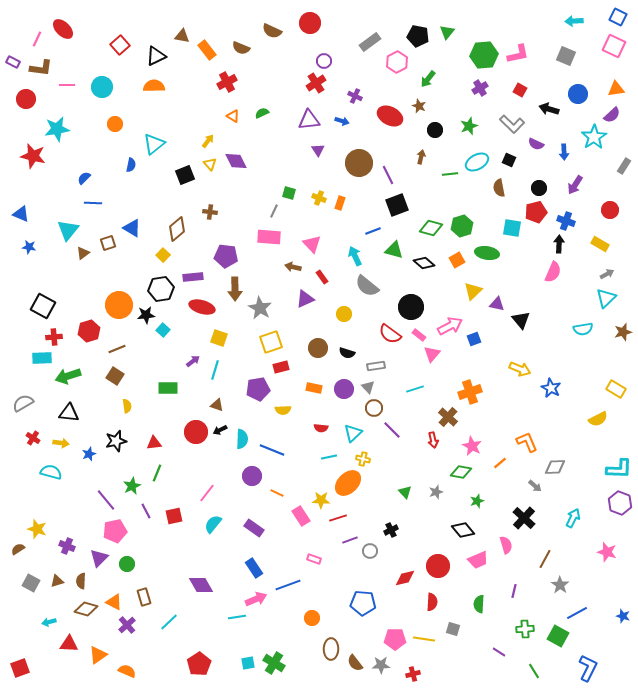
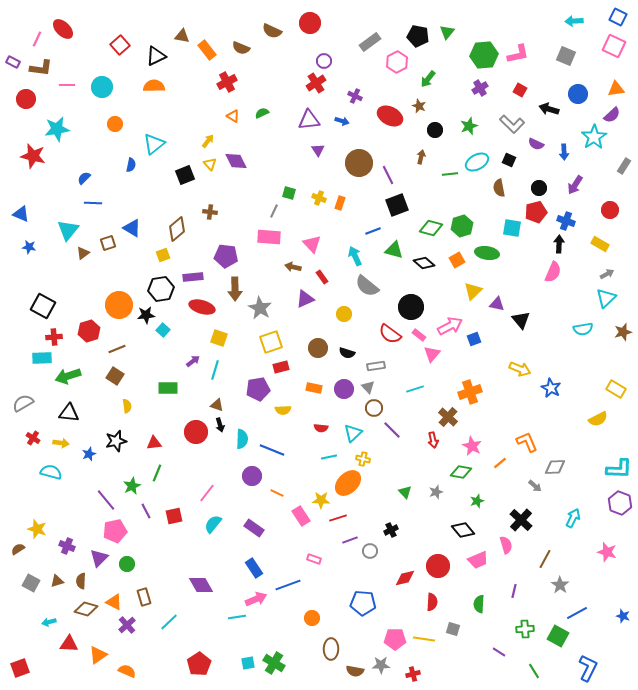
yellow square at (163, 255): rotated 24 degrees clockwise
black arrow at (220, 430): moved 5 px up; rotated 80 degrees counterclockwise
black cross at (524, 518): moved 3 px left, 2 px down
brown semicircle at (355, 663): moved 8 px down; rotated 42 degrees counterclockwise
